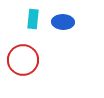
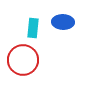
cyan rectangle: moved 9 px down
